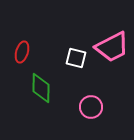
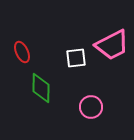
pink trapezoid: moved 2 px up
red ellipse: rotated 40 degrees counterclockwise
white square: rotated 20 degrees counterclockwise
